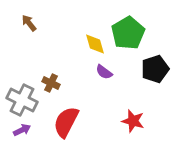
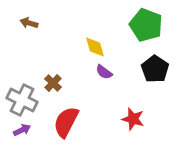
brown arrow: rotated 36 degrees counterclockwise
green pentagon: moved 18 px right, 8 px up; rotated 20 degrees counterclockwise
yellow diamond: moved 3 px down
black pentagon: rotated 20 degrees counterclockwise
brown cross: moved 2 px right; rotated 18 degrees clockwise
red star: moved 2 px up
